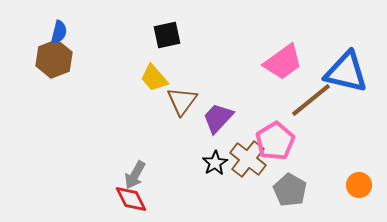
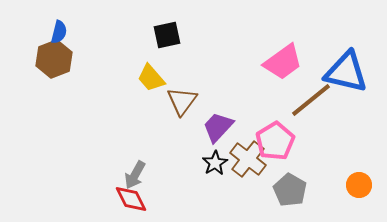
yellow trapezoid: moved 3 px left
purple trapezoid: moved 9 px down
